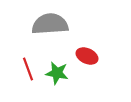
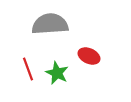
red ellipse: moved 2 px right
green star: rotated 15 degrees clockwise
